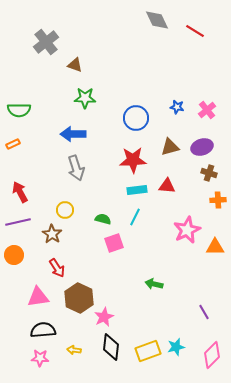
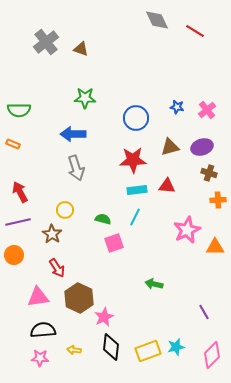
brown triangle at (75, 65): moved 6 px right, 16 px up
orange rectangle at (13, 144): rotated 48 degrees clockwise
